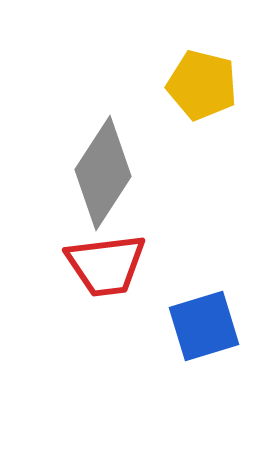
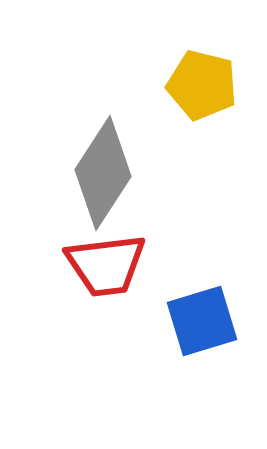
blue square: moved 2 px left, 5 px up
